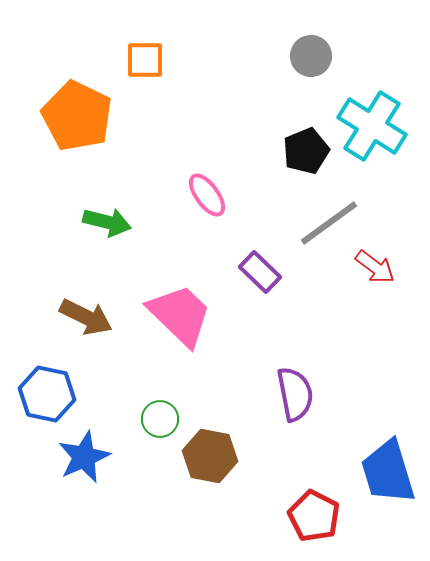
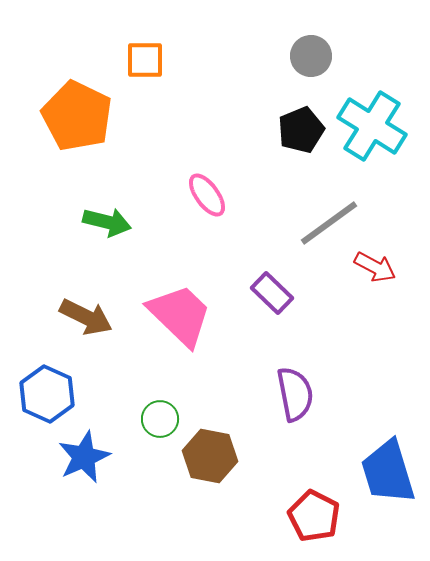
black pentagon: moved 5 px left, 21 px up
red arrow: rotated 9 degrees counterclockwise
purple rectangle: moved 12 px right, 21 px down
blue hexagon: rotated 12 degrees clockwise
